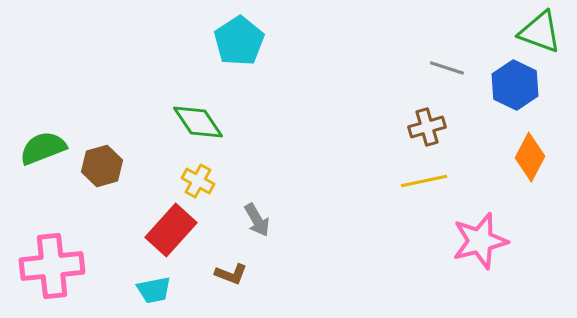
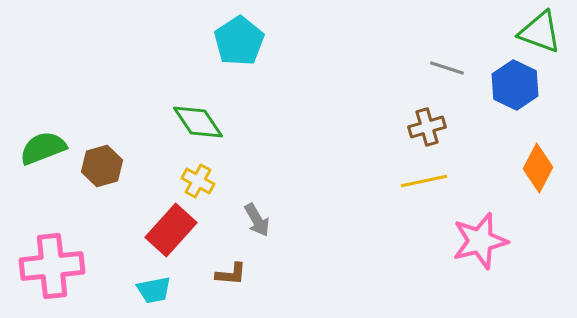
orange diamond: moved 8 px right, 11 px down
brown L-shape: rotated 16 degrees counterclockwise
